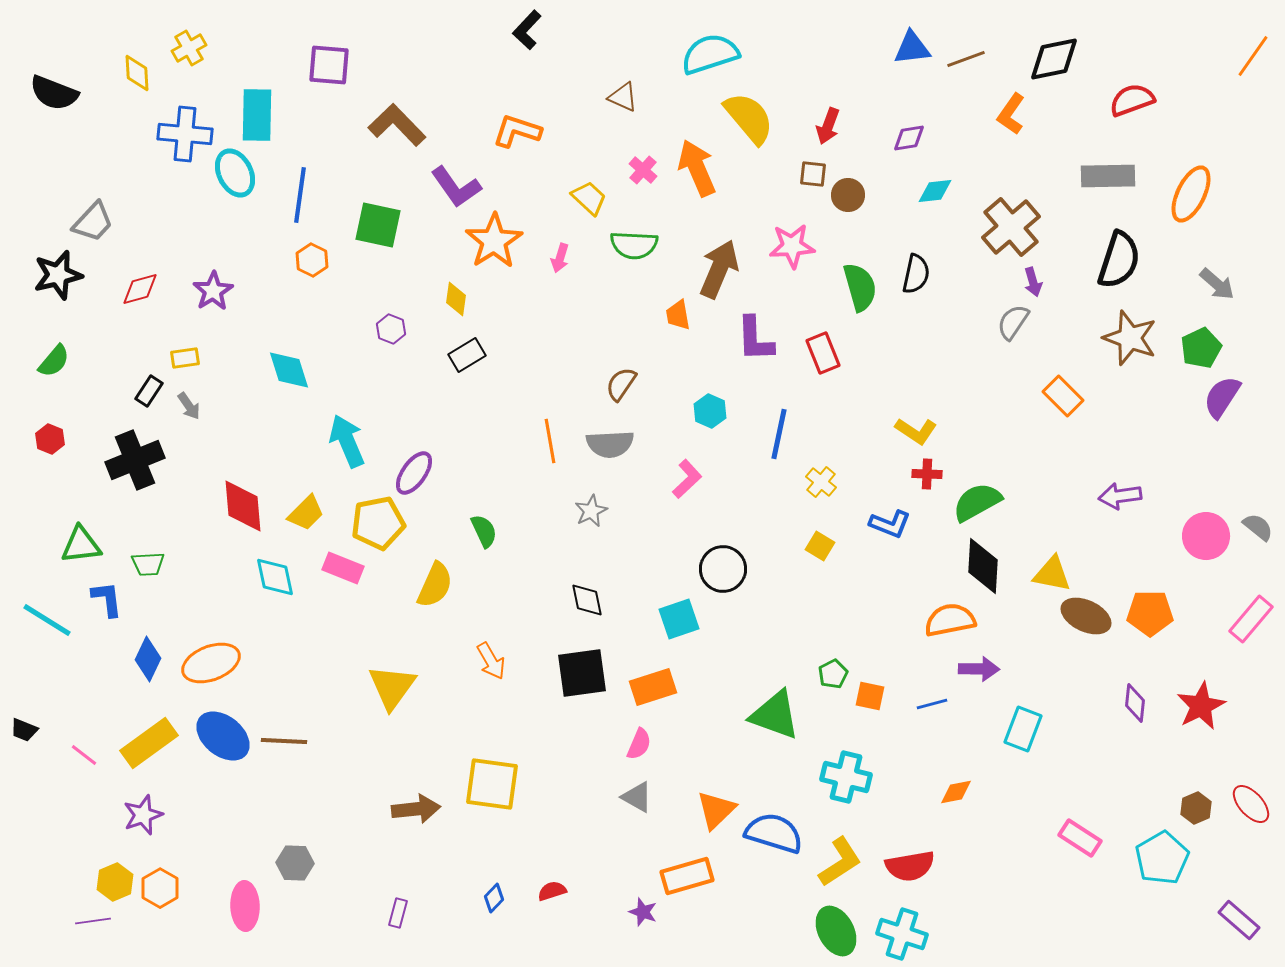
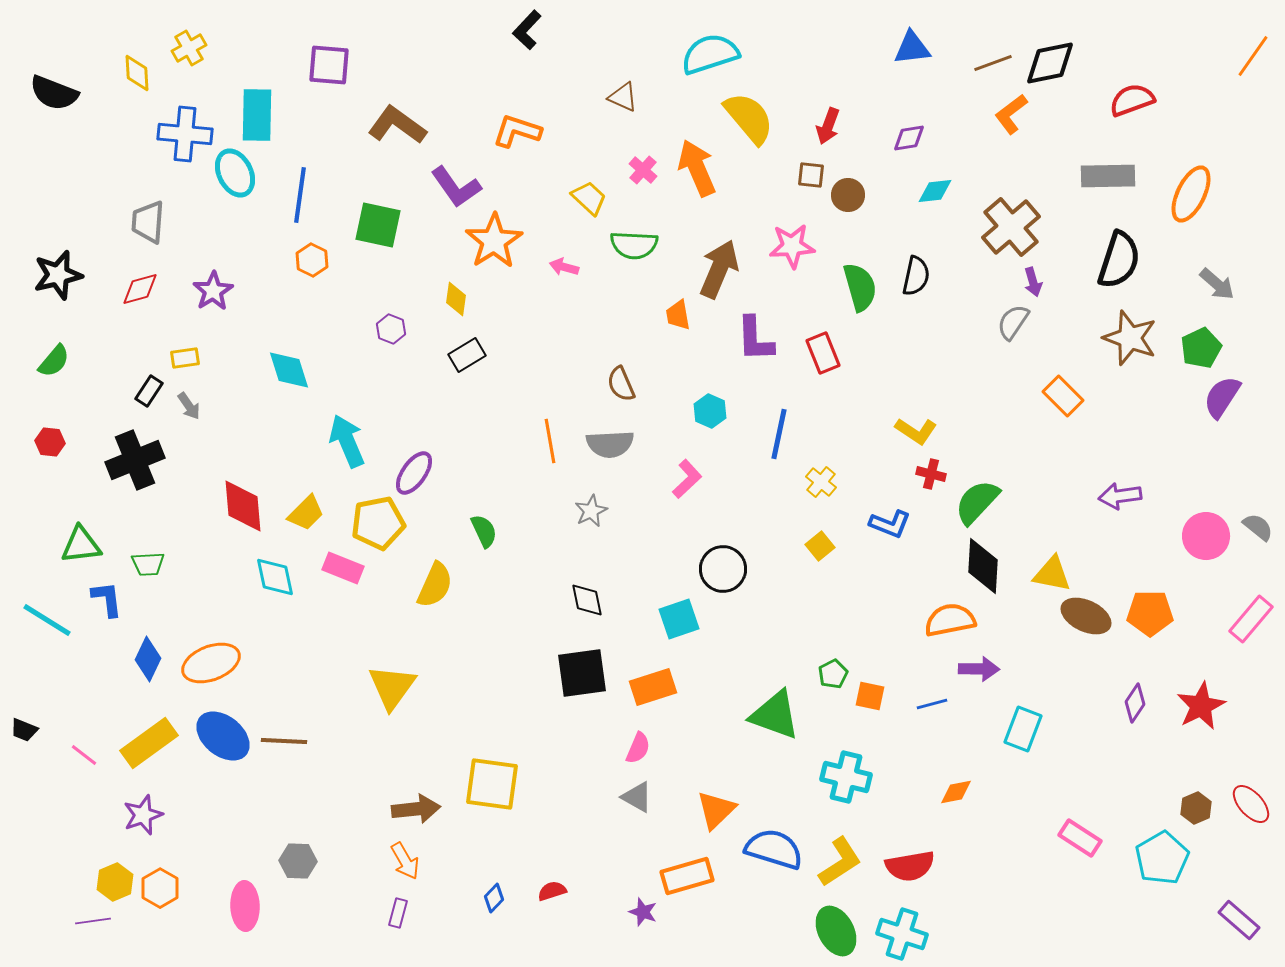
brown line at (966, 59): moved 27 px right, 4 px down
black diamond at (1054, 59): moved 4 px left, 4 px down
orange L-shape at (1011, 114): rotated 18 degrees clockwise
brown L-shape at (397, 125): rotated 10 degrees counterclockwise
brown square at (813, 174): moved 2 px left, 1 px down
gray trapezoid at (93, 222): moved 55 px right; rotated 141 degrees clockwise
pink arrow at (560, 258): moved 4 px right, 9 px down; rotated 88 degrees clockwise
black semicircle at (916, 274): moved 2 px down
brown semicircle at (621, 384): rotated 57 degrees counterclockwise
red hexagon at (50, 439): moved 3 px down; rotated 16 degrees counterclockwise
red cross at (927, 474): moved 4 px right; rotated 12 degrees clockwise
green semicircle at (977, 502): rotated 18 degrees counterclockwise
yellow square at (820, 546): rotated 20 degrees clockwise
orange arrow at (491, 661): moved 86 px left, 200 px down
purple diamond at (1135, 703): rotated 27 degrees clockwise
pink semicircle at (639, 744): moved 1 px left, 4 px down
blue semicircle at (774, 833): moved 16 px down
gray hexagon at (295, 863): moved 3 px right, 2 px up
